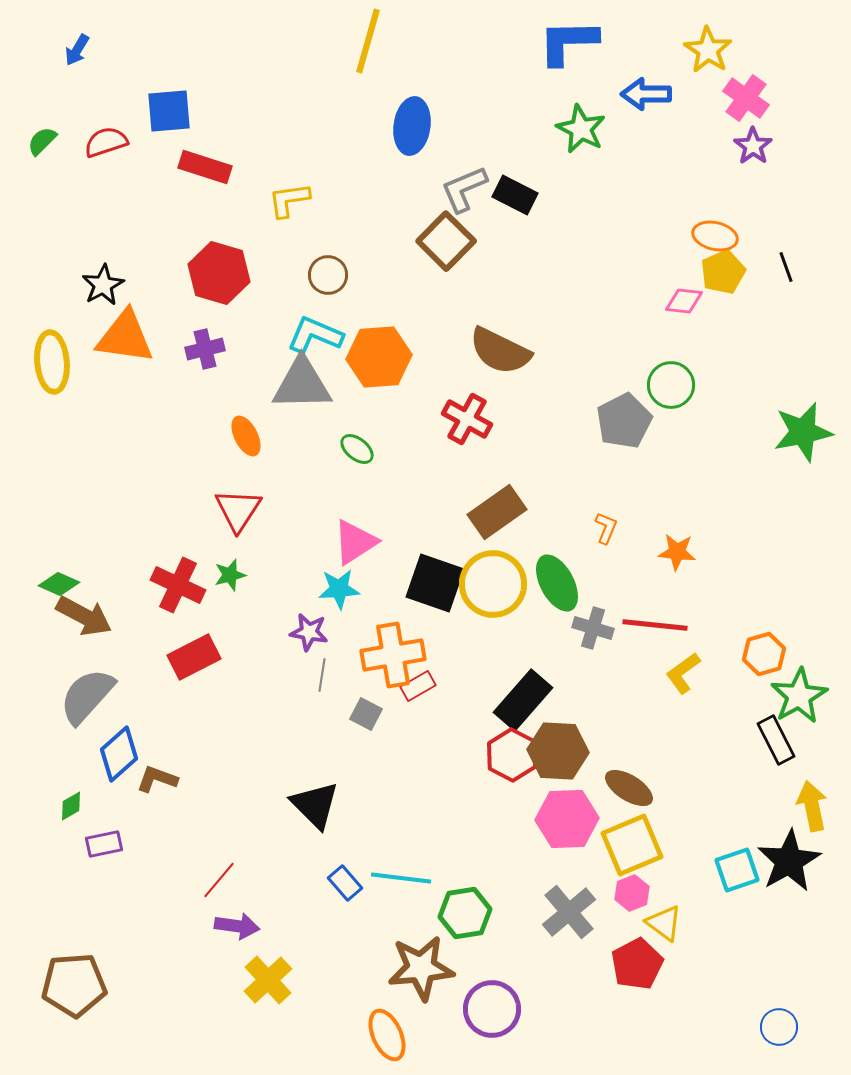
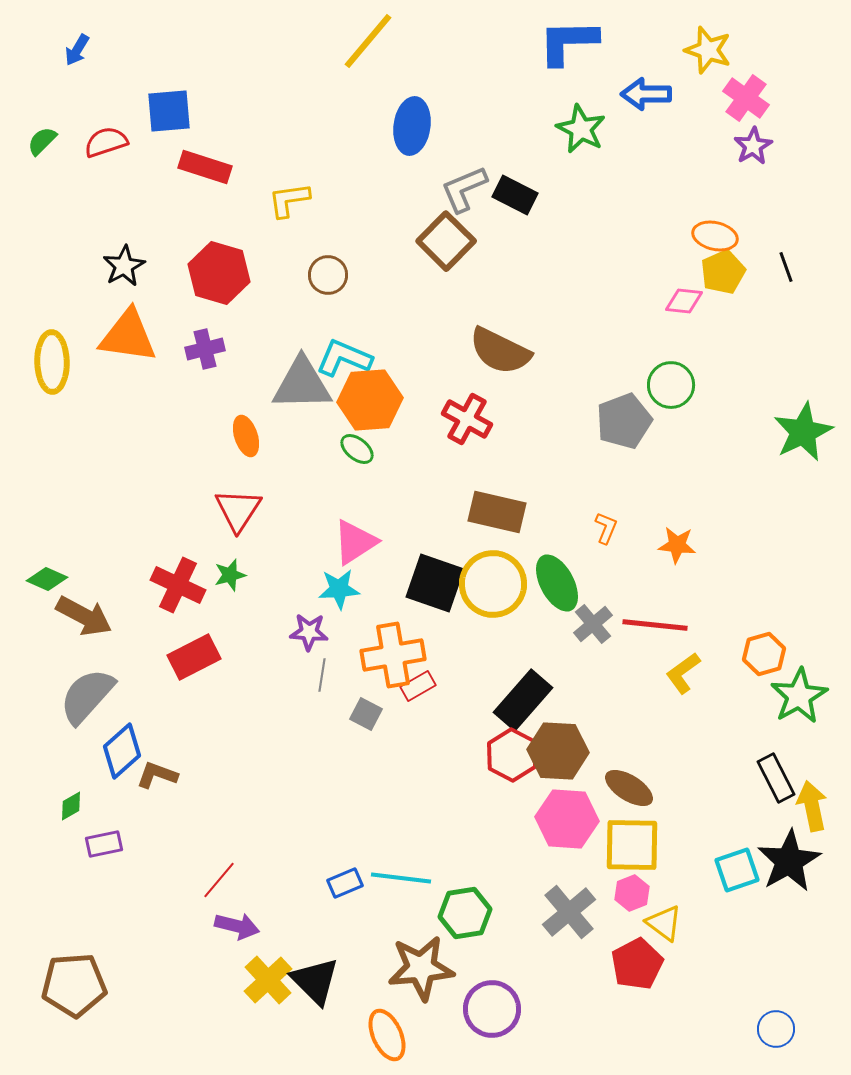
yellow line at (368, 41): rotated 24 degrees clockwise
yellow star at (708, 50): rotated 15 degrees counterclockwise
purple star at (753, 146): rotated 6 degrees clockwise
black star at (103, 285): moved 21 px right, 19 px up
cyan L-shape at (315, 335): moved 29 px right, 23 px down
orange triangle at (125, 337): moved 3 px right, 1 px up
orange hexagon at (379, 357): moved 9 px left, 43 px down
yellow ellipse at (52, 362): rotated 4 degrees clockwise
gray pentagon at (624, 421): rotated 6 degrees clockwise
green star at (803, 432): rotated 14 degrees counterclockwise
orange ellipse at (246, 436): rotated 9 degrees clockwise
brown rectangle at (497, 512): rotated 48 degrees clockwise
orange star at (677, 552): moved 7 px up
green diamond at (59, 584): moved 12 px left, 5 px up
gray cross at (593, 628): moved 4 px up; rotated 33 degrees clockwise
purple star at (309, 632): rotated 6 degrees counterclockwise
black rectangle at (776, 740): moved 38 px down
blue diamond at (119, 754): moved 3 px right, 3 px up
brown L-shape at (157, 779): moved 4 px up
black triangle at (315, 805): moved 176 px down
pink hexagon at (567, 819): rotated 6 degrees clockwise
yellow square at (632, 845): rotated 24 degrees clockwise
blue rectangle at (345, 883): rotated 72 degrees counterclockwise
purple arrow at (237, 926): rotated 6 degrees clockwise
blue circle at (779, 1027): moved 3 px left, 2 px down
